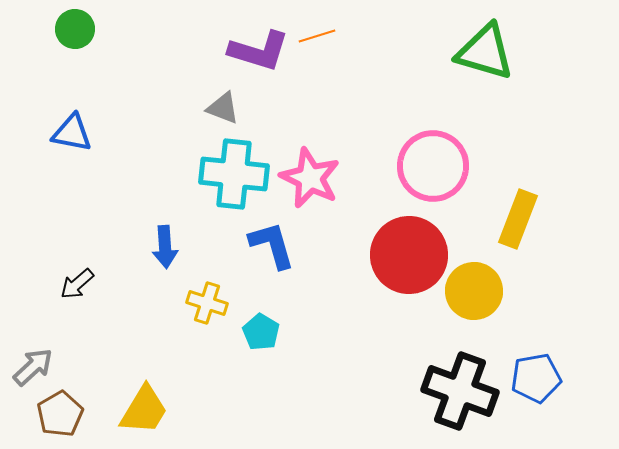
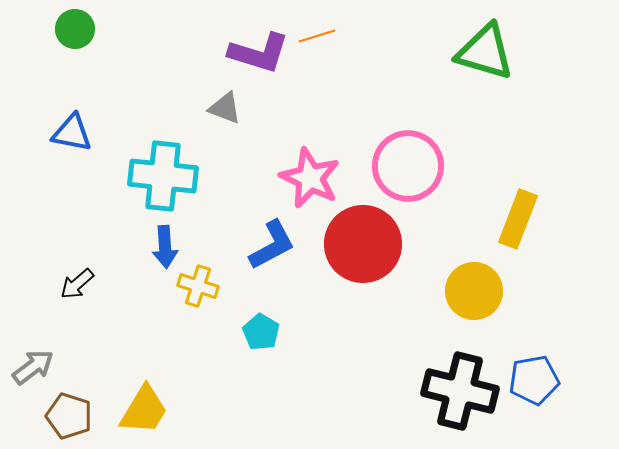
purple L-shape: moved 2 px down
gray triangle: moved 2 px right
pink circle: moved 25 px left
cyan cross: moved 71 px left, 2 px down
blue L-shape: rotated 78 degrees clockwise
red circle: moved 46 px left, 11 px up
yellow cross: moved 9 px left, 17 px up
gray arrow: rotated 6 degrees clockwise
blue pentagon: moved 2 px left, 2 px down
black cross: rotated 6 degrees counterclockwise
brown pentagon: moved 9 px right, 2 px down; rotated 24 degrees counterclockwise
